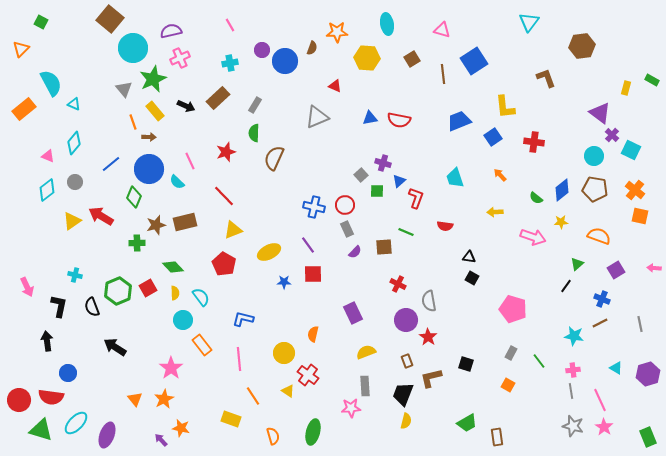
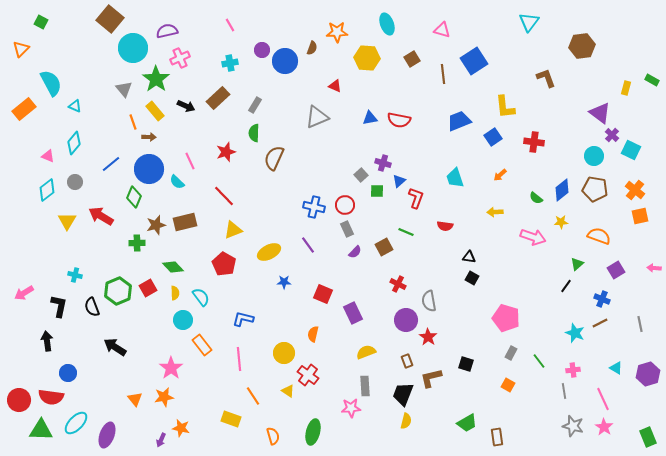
cyan ellipse at (387, 24): rotated 10 degrees counterclockwise
purple semicircle at (171, 31): moved 4 px left
green star at (153, 79): moved 3 px right; rotated 12 degrees counterclockwise
cyan triangle at (74, 104): moved 1 px right, 2 px down
orange arrow at (500, 175): rotated 88 degrees counterclockwise
orange square at (640, 216): rotated 24 degrees counterclockwise
yellow triangle at (72, 221): moved 5 px left; rotated 24 degrees counterclockwise
brown square at (384, 247): rotated 24 degrees counterclockwise
red square at (313, 274): moved 10 px right, 20 px down; rotated 24 degrees clockwise
pink arrow at (27, 287): moved 3 px left, 6 px down; rotated 84 degrees clockwise
pink pentagon at (513, 309): moved 7 px left, 9 px down
cyan star at (574, 336): moved 1 px right, 3 px up; rotated 12 degrees clockwise
gray line at (571, 391): moved 7 px left
orange star at (164, 399): moved 2 px up; rotated 18 degrees clockwise
pink line at (600, 400): moved 3 px right, 1 px up
green triangle at (41, 430): rotated 15 degrees counterclockwise
purple arrow at (161, 440): rotated 112 degrees counterclockwise
